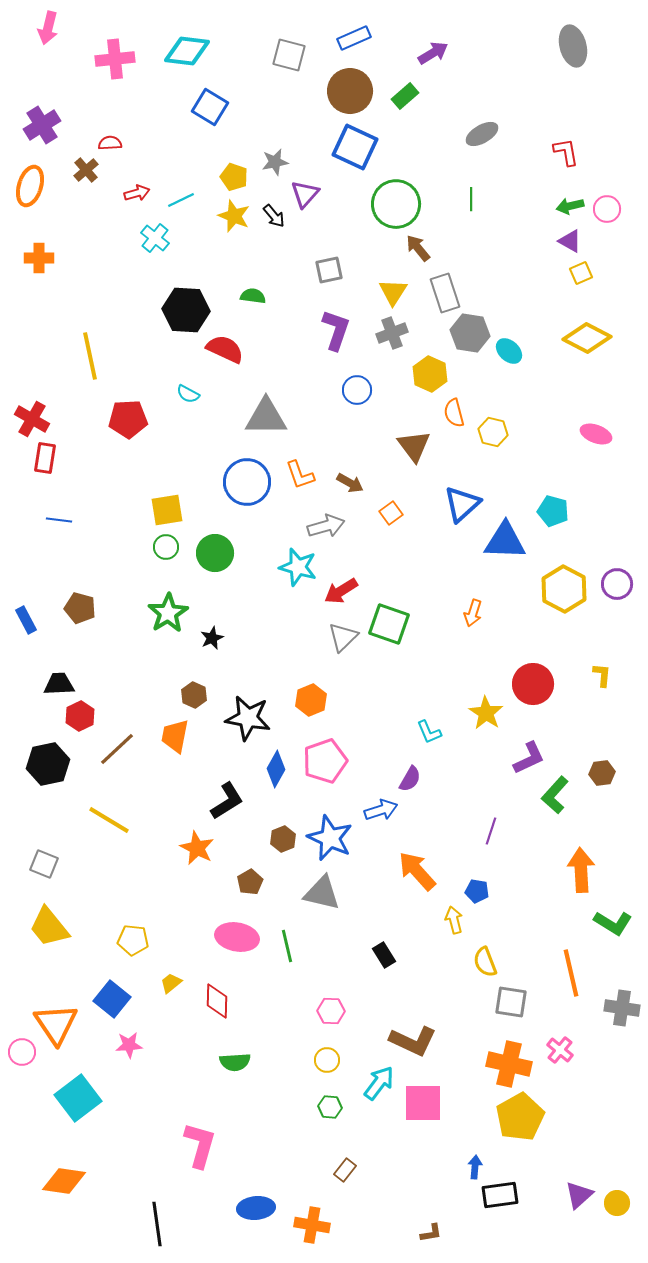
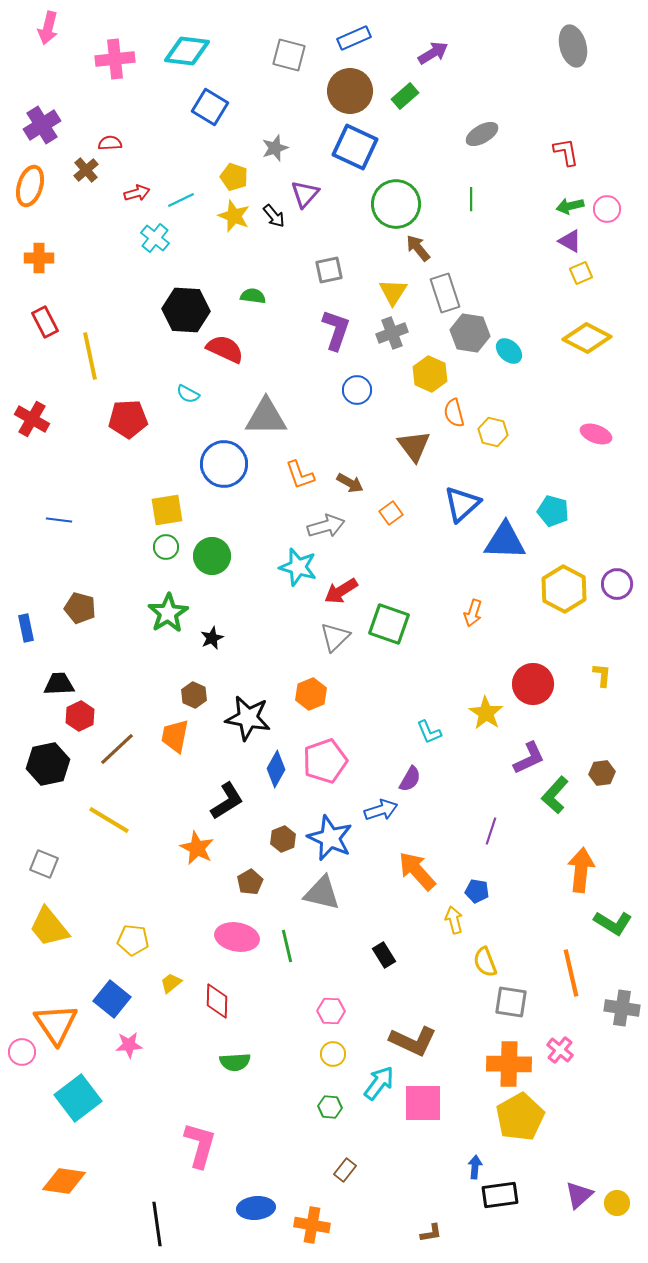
gray star at (275, 162): moved 14 px up; rotated 8 degrees counterclockwise
red rectangle at (45, 458): moved 136 px up; rotated 36 degrees counterclockwise
blue circle at (247, 482): moved 23 px left, 18 px up
green circle at (215, 553): moved 3 px left, 3 px down
blue rectangle at (26, 620): moved 8 px down; rotated 16 degrees clockwise
gray triangle at (343, 637): moved 8 px left
orange hexagon at (311, 700): moved 6 px up
orange arrow at (581, 870): rotated 9 degrees clockwise
yellow circle at (327, 1060): moved 6 px right, 6 px up
orange cross at (509, 1064): rotated 12 degrees counterclockwise
